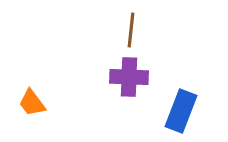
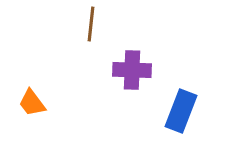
brown line: moved 40 px left, 6 px up
purple cross: moved 3 px right, 7 px up
